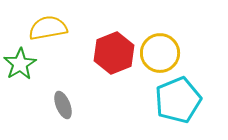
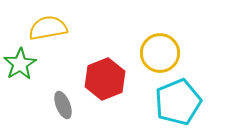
red hexagon: moved 9 px left, 26 px down
cyan pentagon: moved 2 px down
